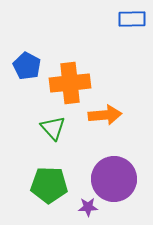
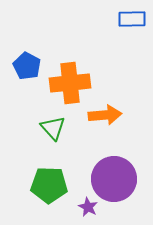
purple star: rotated 30 degrees clockwise
